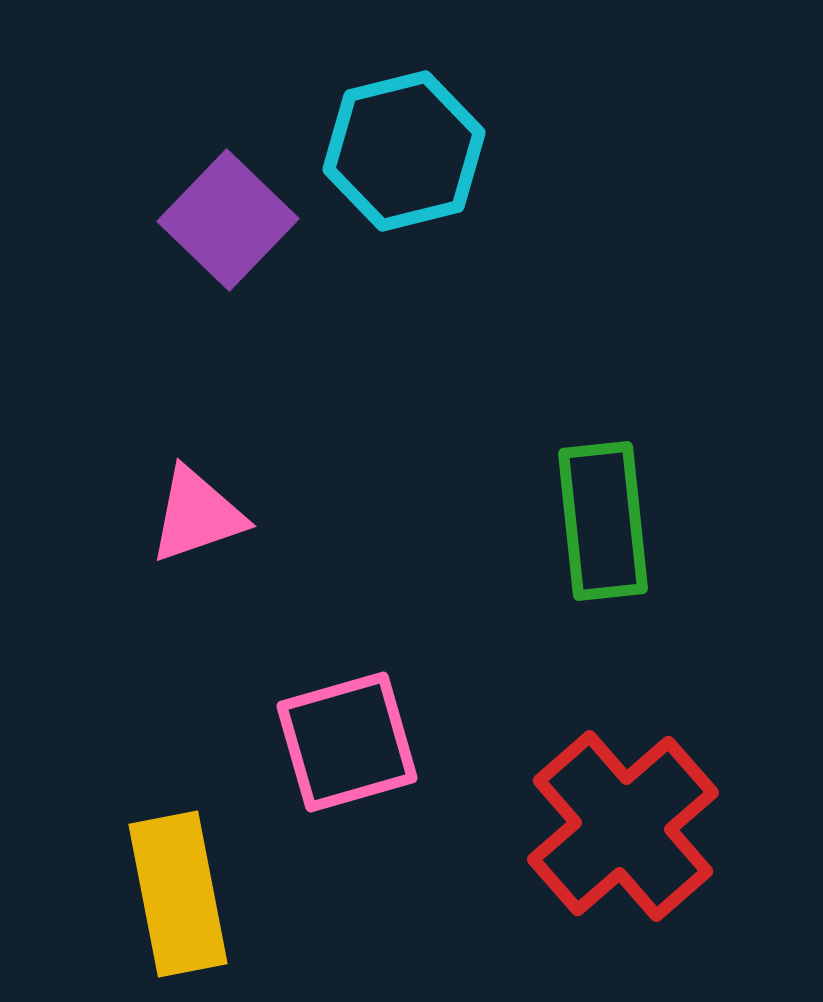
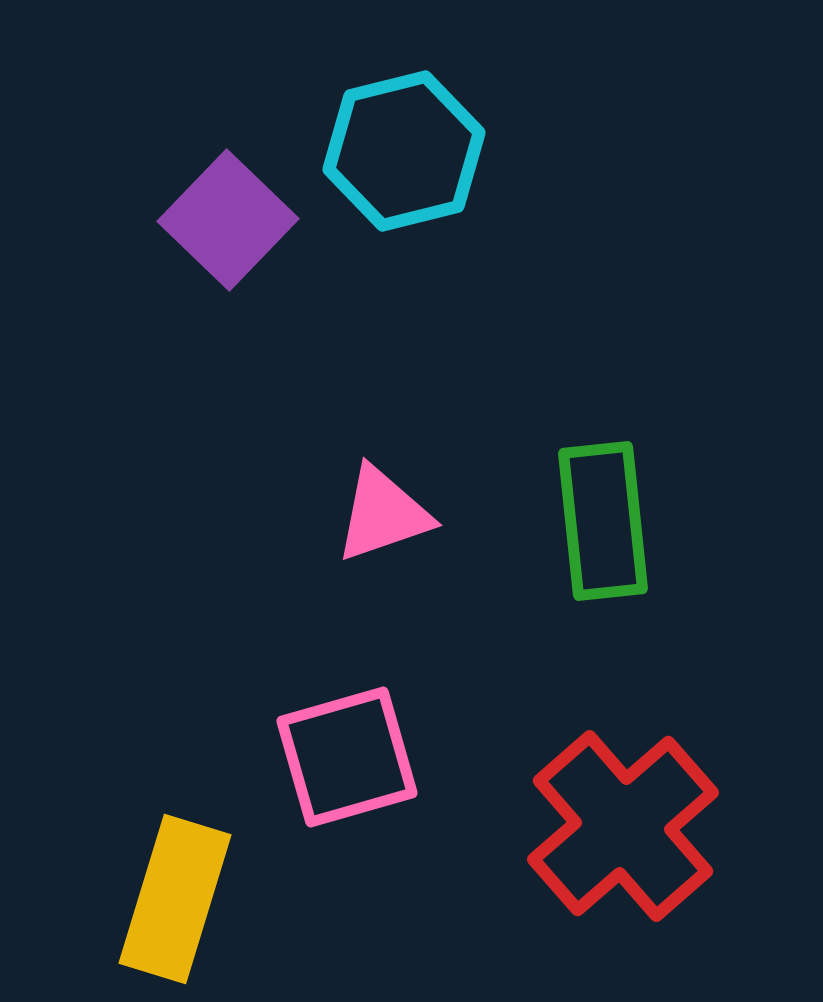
pink triangle: moved 186 px right, 1 px up
pink square: moved 15 px down
yellow rectangle: moved 3 px left, 5 px down; rotated 28 degrees clockwise
